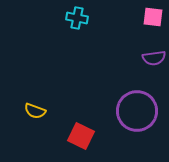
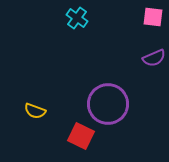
cyan cross: rotated 25 degrees clockwise
purple semicircle: rotated 15 degrees counterclockwise
purple circle: moved 29 px left, 7 px up
